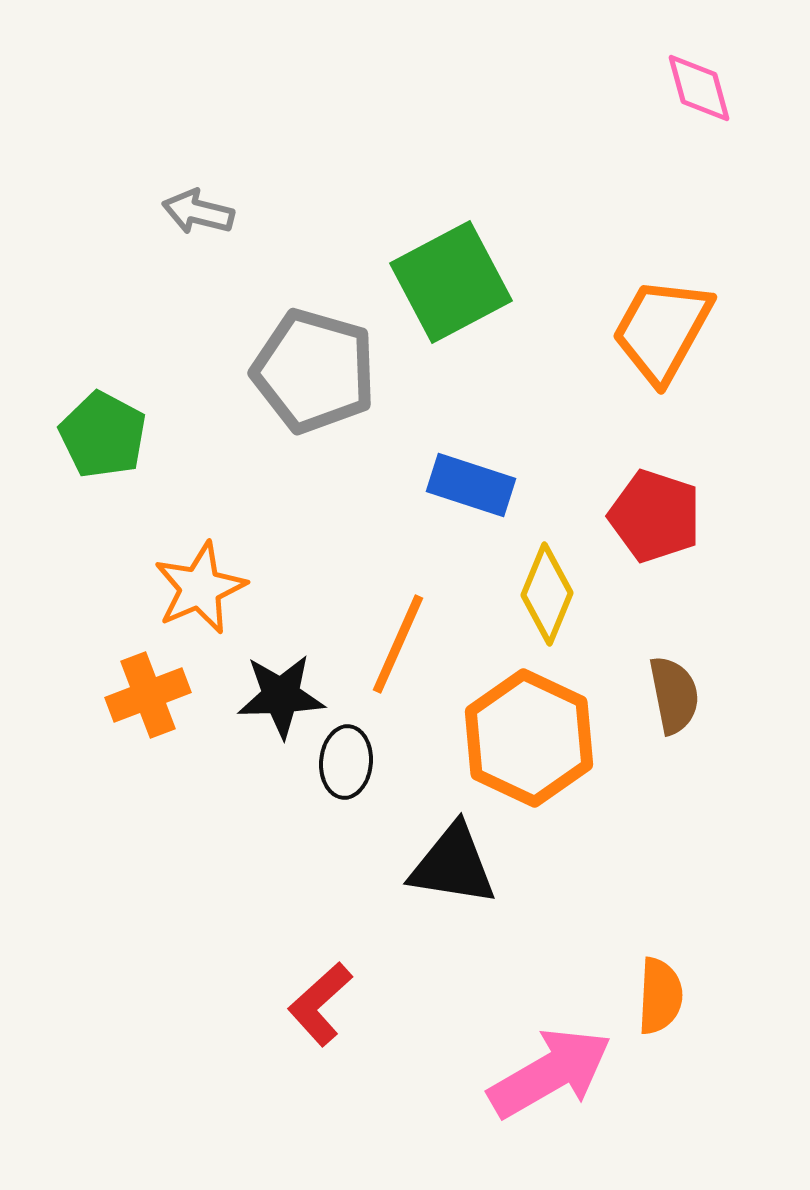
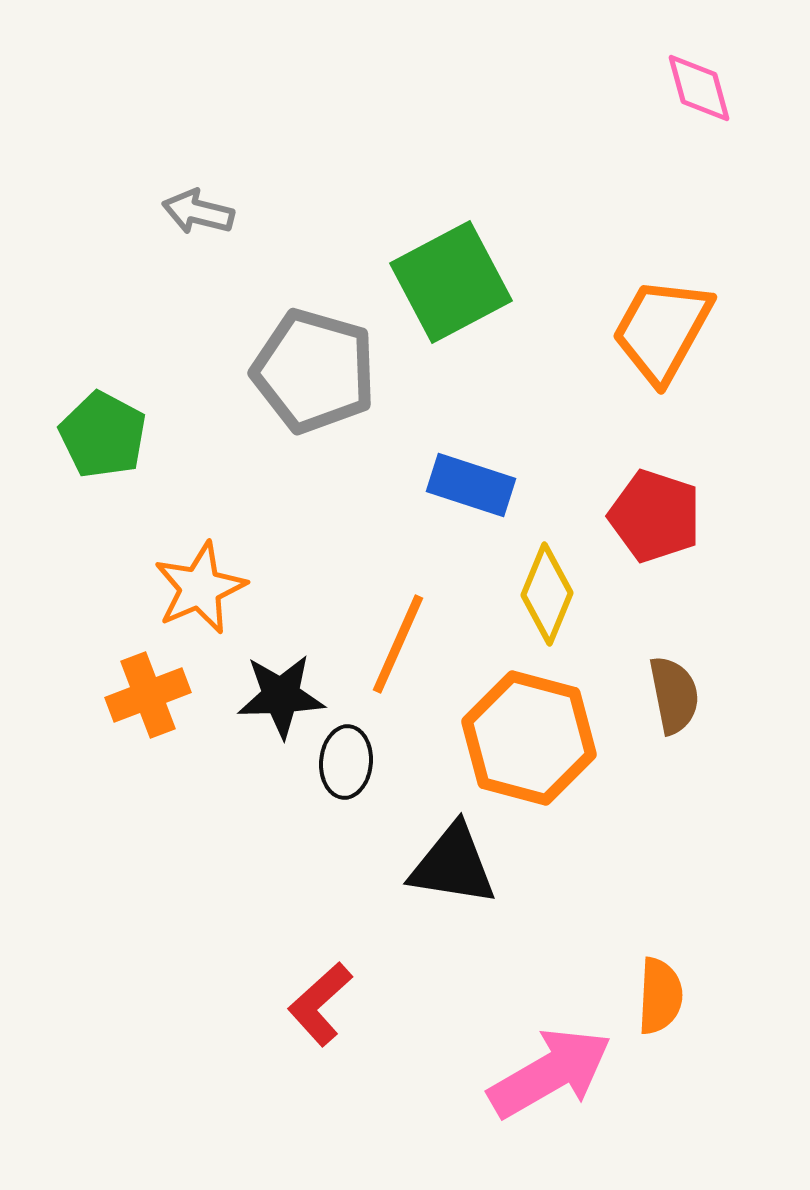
orange hexagon: rotated 10 degrees counterclockwise
